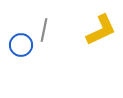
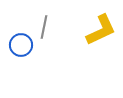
gray line: moved 3 px up
